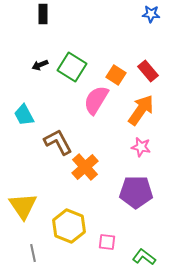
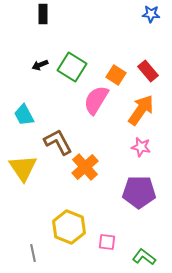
purple pentagon: moved 3 px right
yellow triangle: moved 38 px up
yellow hexagon: moved 1 px down
